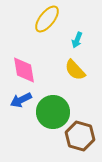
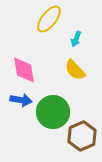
yellow ellipse: moved 2 px right
cyan arrow: moved 1 px left, 1 px up
blue arrow: rotated 145 degrees counterclockwise
brown hexagon: moved 2 px right; rotated 20 degrees clockwise
